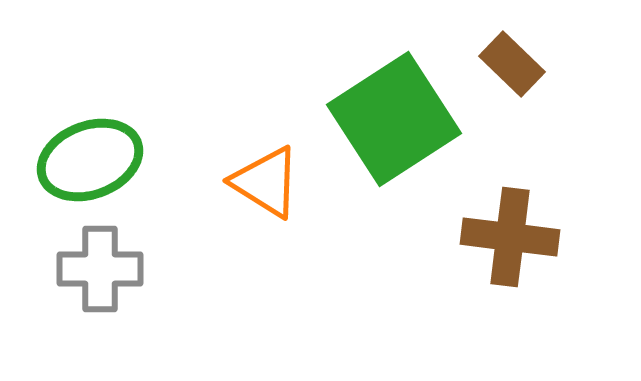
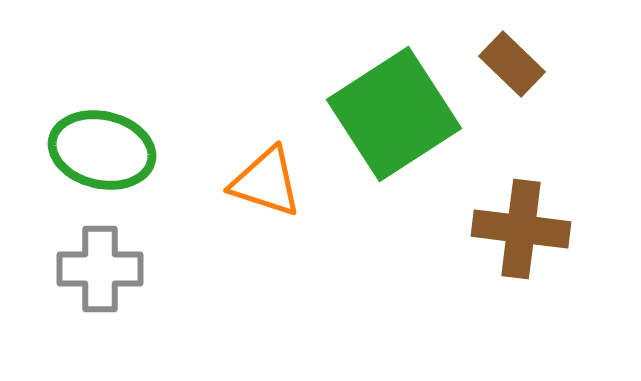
green square: moved 5 px up
green ellipse: moved 12 px right, 10 px up; rotated 34 degrees clockwise
orange triangle: rotated 14 degrees counterclockwise
brown cross: moved 11 px right, 8 px up
